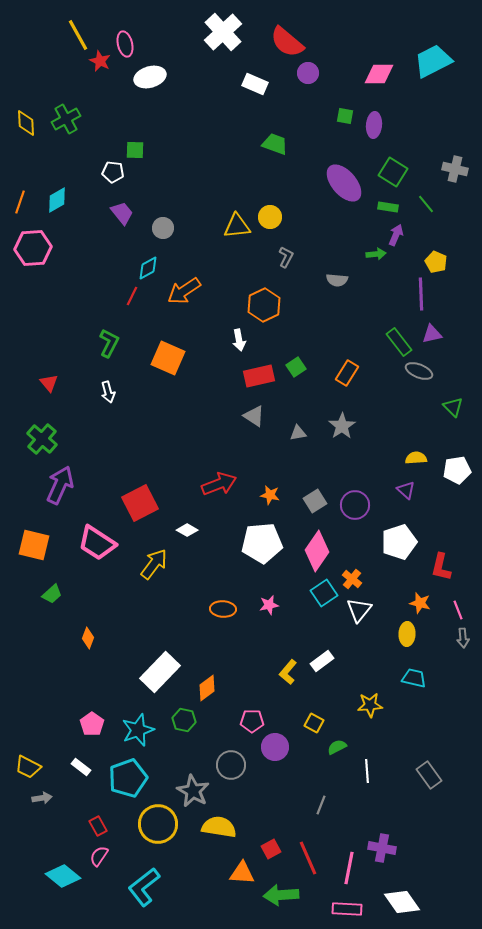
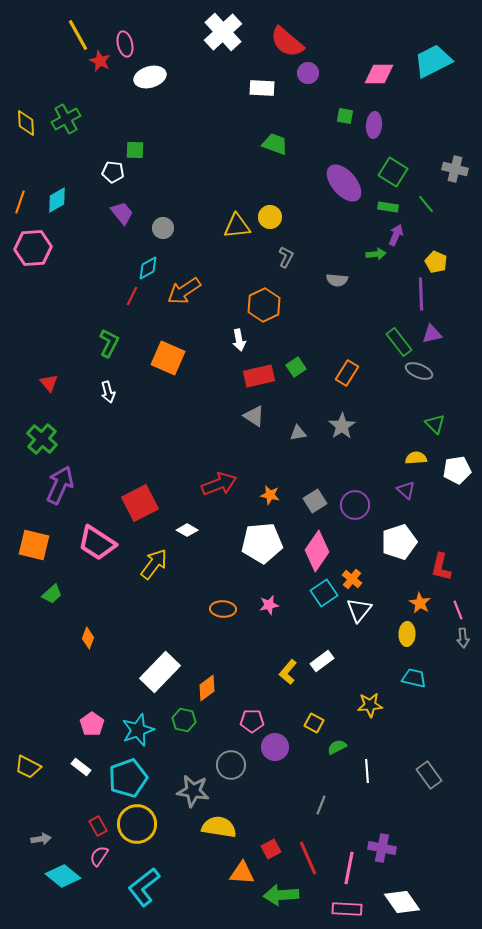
white rectangle at (255, 84): moved 7 px right, 4 px down; rotated 20 degrees counterclockwise
green triangle at (453, 407): moved 18 px left, 17 px down
orange star at (420, 603): rotated 15 degrees clockwise
gray star at (193, 791): rotated 20 degrees counterclockwise
gray arrow at (42, 798): moved 1 px left, 41 px down
yellow circle at (158, 824): moved 21 px left
